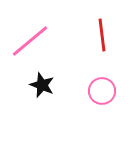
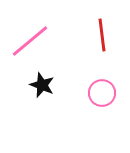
pink circle: moved 2 px down
